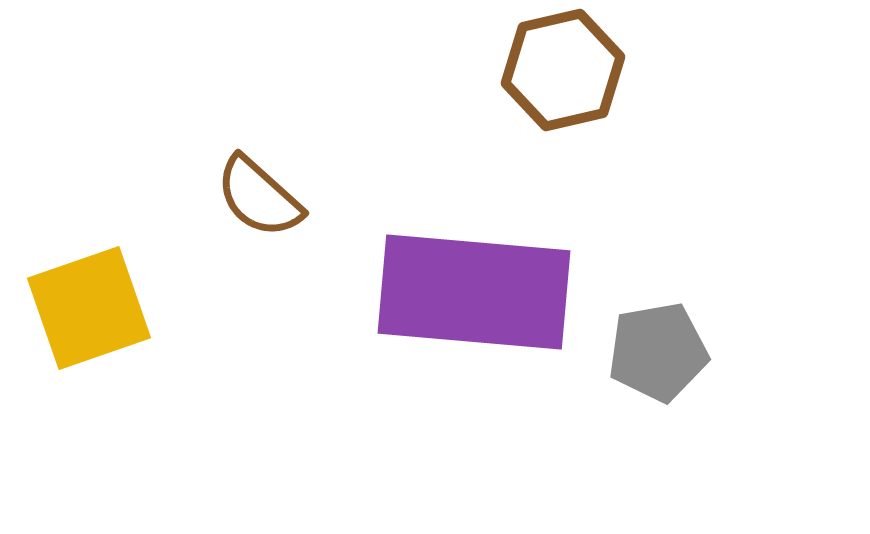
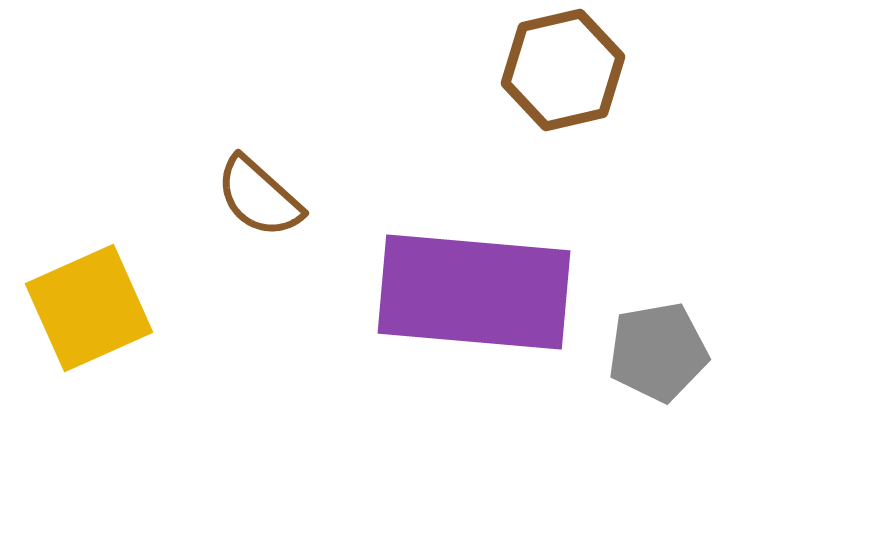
yellow square: rotated 5 degrees counterclockwise
